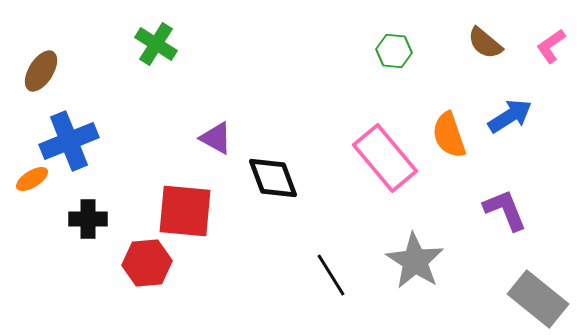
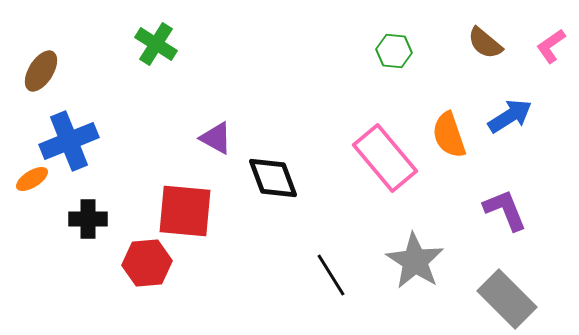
gray rectangle: moved 31 px left; rotated 6 degrees clockwise
